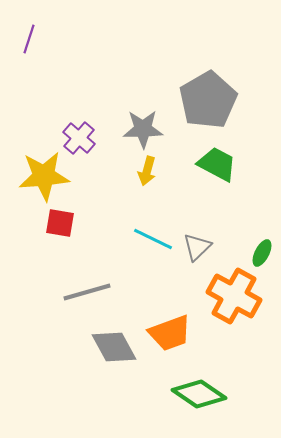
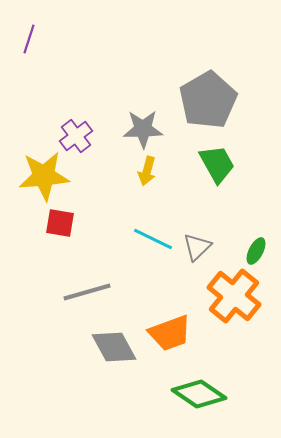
purple cross: moved 3 px left, 2 px up; rotated 12 degrees clockwise
green trapezoid: rotated 33 degrees clockwise
green ellipse: moved 6 px left, 2 px up
orange cross: rotated 10 degrees clockwise
